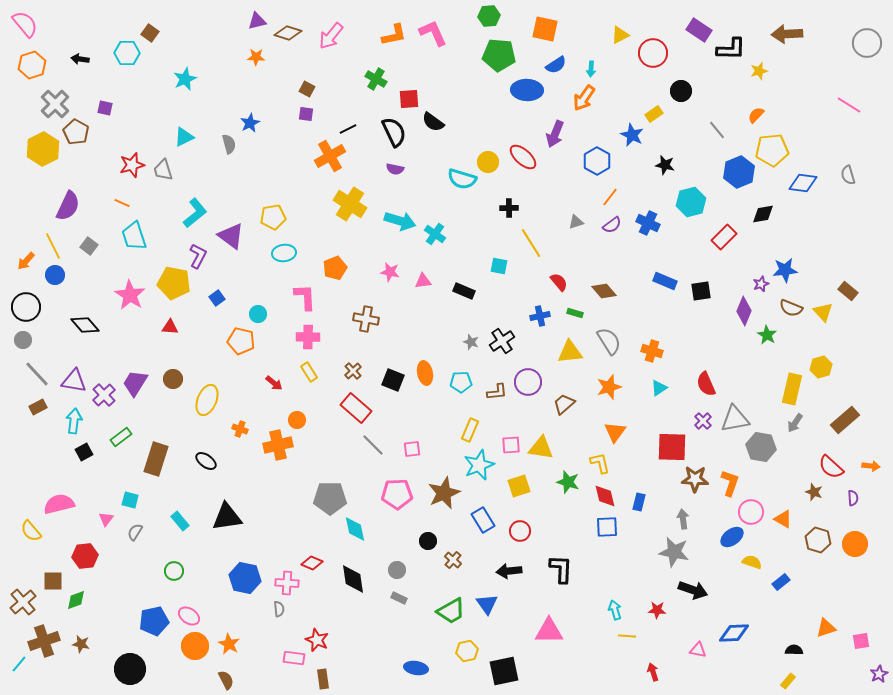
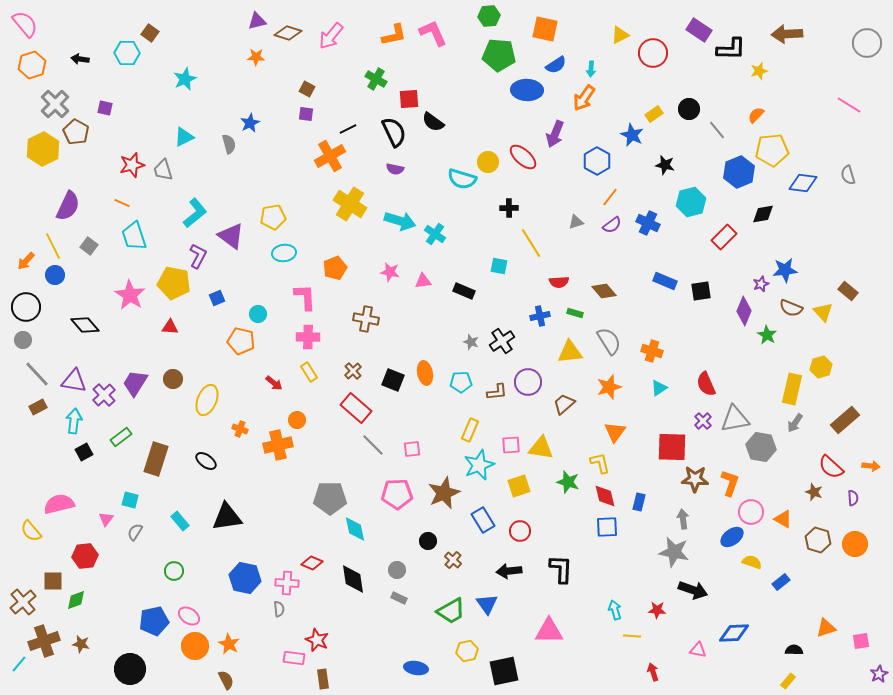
black circle at (681, 91): moved 8 px right, 18 px down
red semicircle at (559, 282): rotated 126 degrees clockwise
blue square at (217, 298): rotated 14 degrees clockwise
yellow line at (627, 636): moved 5 px right
